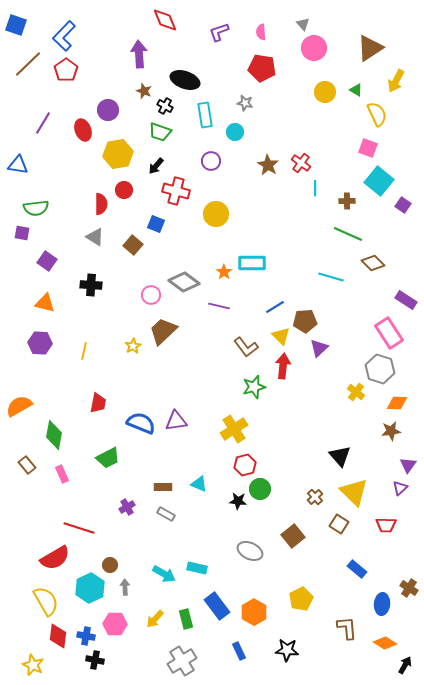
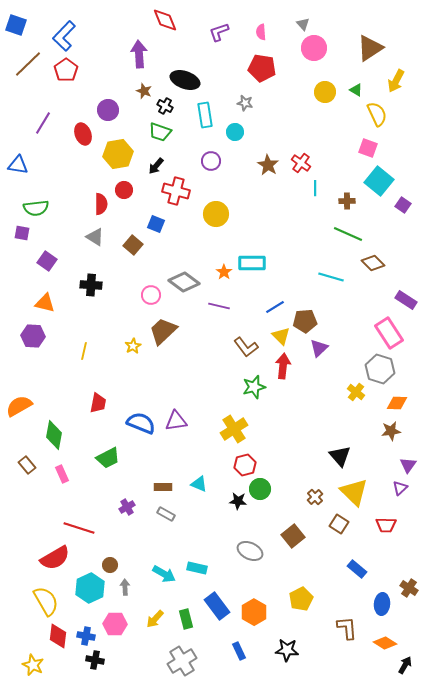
red ellipse at (83, 130): moved 4 px down
purple hexagon at (40, 343): moved 7 px left, 7 px up
